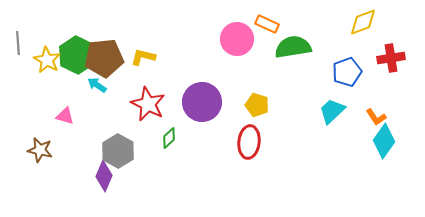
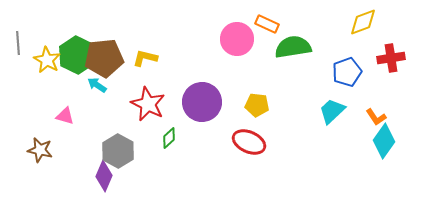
yellow L-shape: moved 2 px right, 1 px down
yellow pentagon: rotated 10 degrees counterclockwise
red ellipse: rotated 72 degrees counterclockwise
